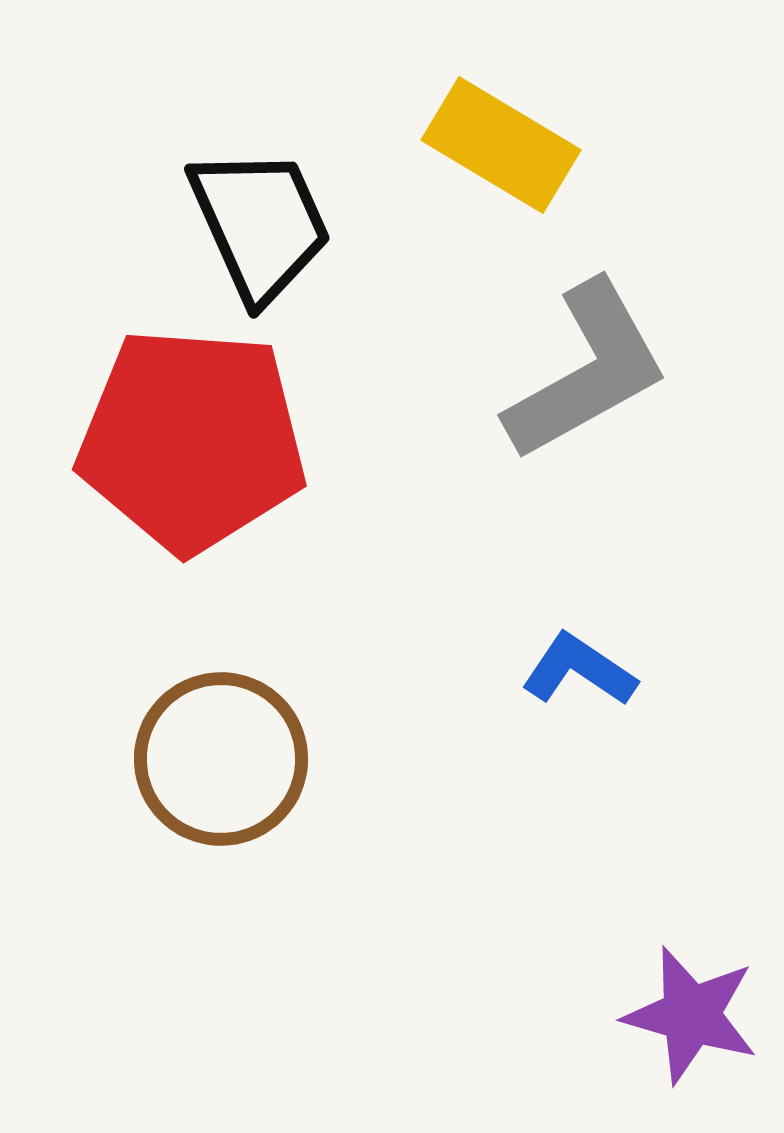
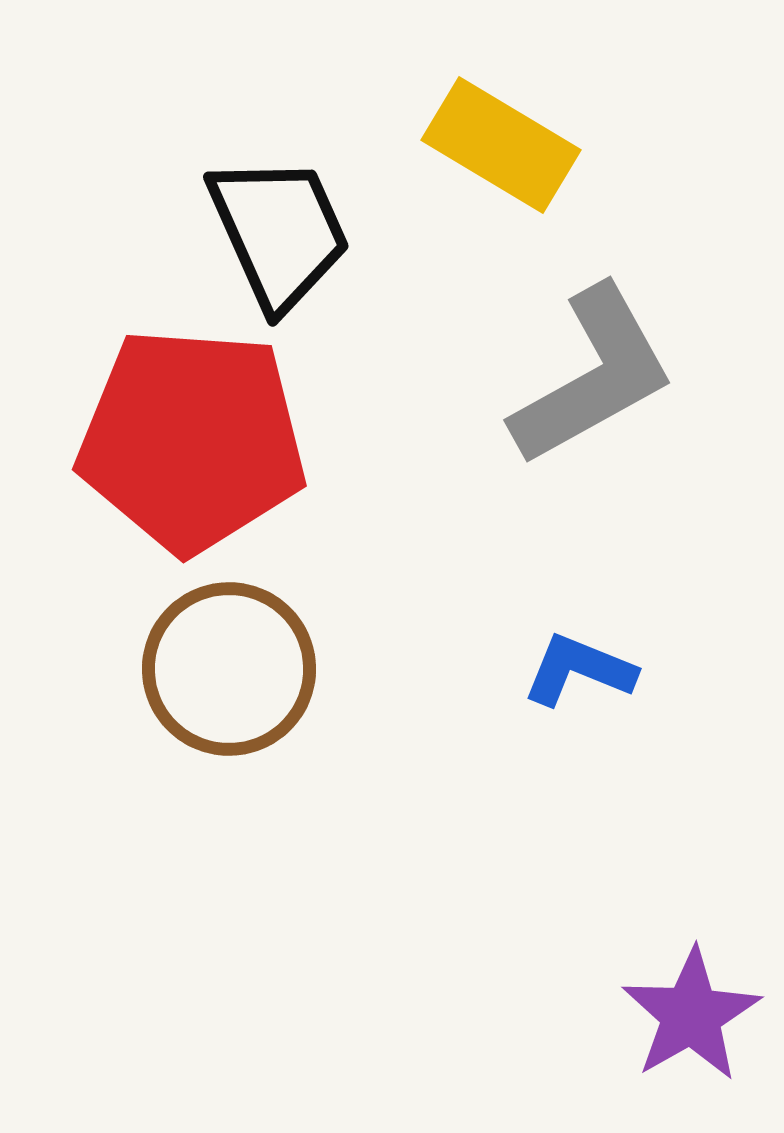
black trapezoid: moved 19 px right, 8 px down
gray L-shape: moved 6 px right, 5 px down
blue L-shape: rotated 12 degrees counterclockwise
brown circle: moved 8 px right, 90 px up
purple star: rotated 26 degrees clockwise
